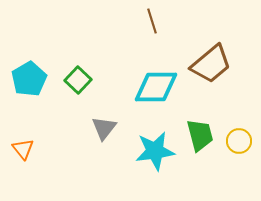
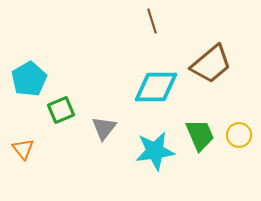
green square: moved 17 px left, 30 px down; rotated 24 degrees clockwise
green trapezoid: rotated 8 degrees counterclockwise
yellow circle: moved 6 px up
